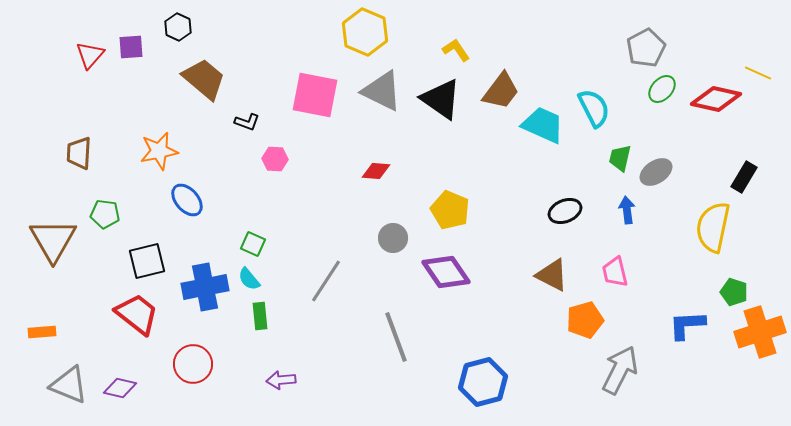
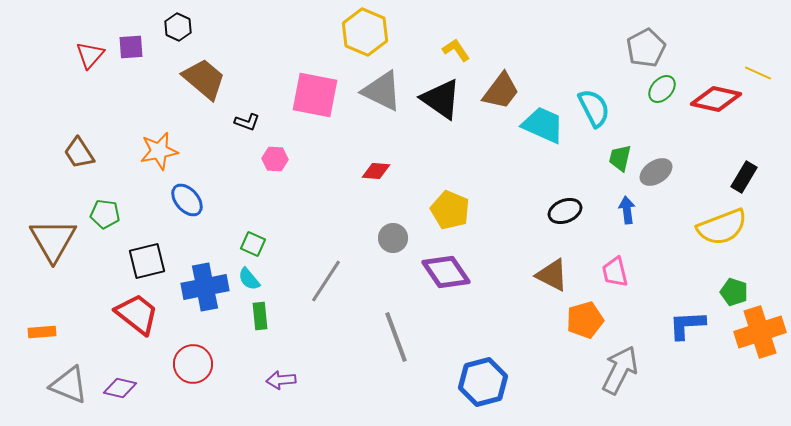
brown trapezoid at (79, 153): rotated 36 degrees counterclockwise
yellow semicircle at (713, 227): moved 9 px right; rotated 123 degrees counterclockwise
